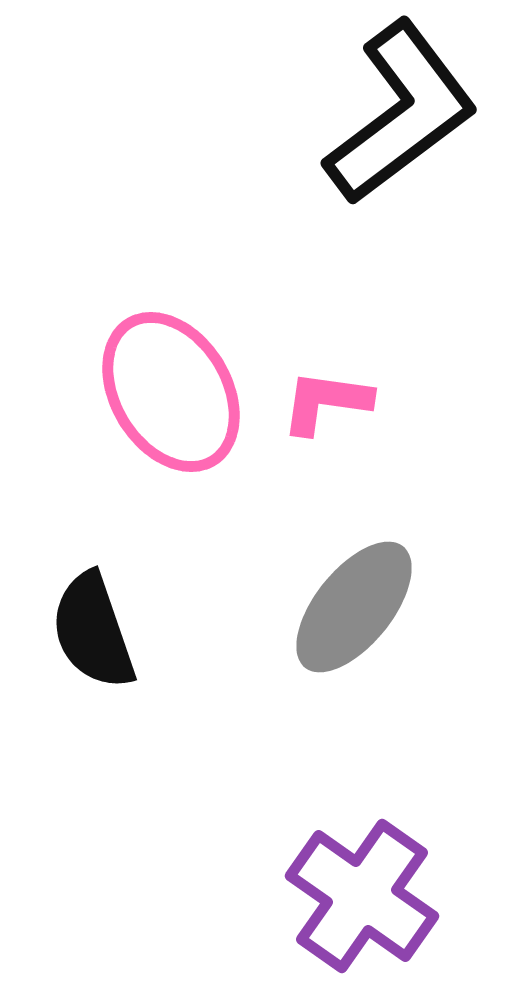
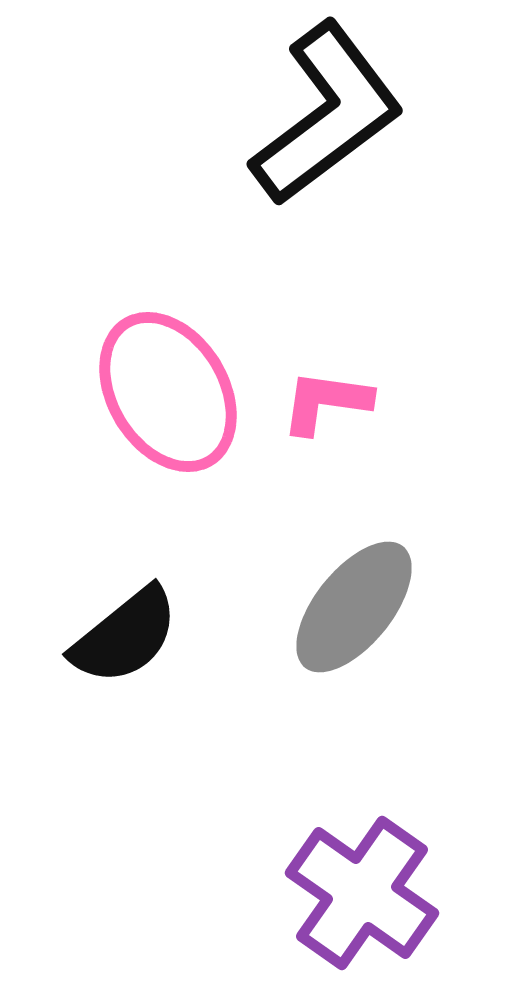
black L-shape: moved 74 px left, 1 px down
pink ellipse: moved 3 px left
black semicircle: moved 32 px right, 5 px down; rotated 110 degrees counterclockwise
purple cross: moved 3 px up
